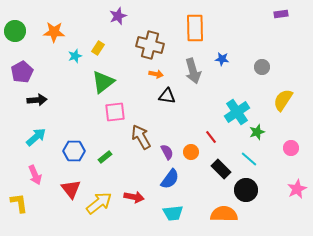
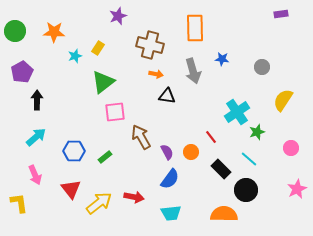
black arrow: rotated 84 degrees counterclockwise
cyan trapezoid: moved 2 px left
